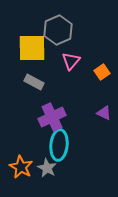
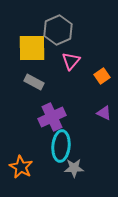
orange square: moved 4 px down
cyan ellipse: moved 2 px right, 1 px down
gray star: moved 27 px right; rotated 30 degrees counterclockwise
